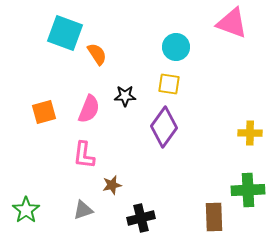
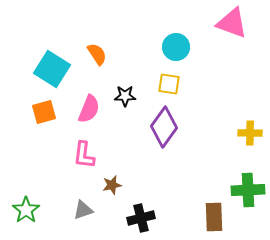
cyan square: moved 13 px left, 36 px down; rotated 12 degrees clockwise
